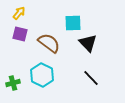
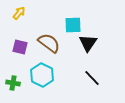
cyan square: moved 2 px down
purple square: moved 13 px down
black triangle: rotated 18 degrees clockwise
black line: moved 1 px right
green cross: rotated 24 degrees clockwise
